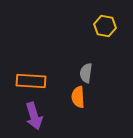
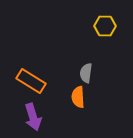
yellow hexagon: rotated 10 degrees counterclockwise
orange rectangle: rotated 28 degrees clockwise
purple arrow: moved 1 px left, 1 px down
